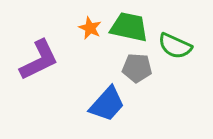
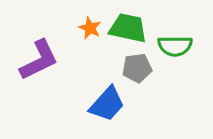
green trapezoid: moved 1 px left, 1 px down
green semicircle: rotated 24 degrees counterclockwise
gray pentagon: rotated 12 degrees counterclockwise
